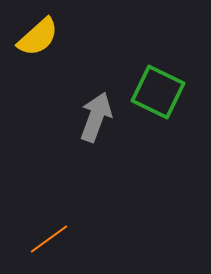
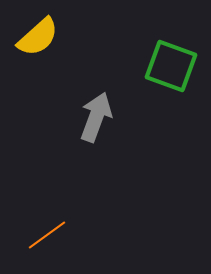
green square: moved 13 px right, 26 px up; rotated 6 degrees counterclockwise
orange line: moved 2 px left, 4 px up
